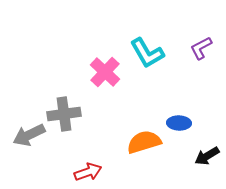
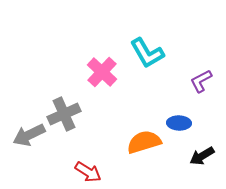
purple L-shape: moved 33 px down
pink cross: moved 3 px left
gray cross: rotated 16 degrees counterclockwise
black arrow: moved 5 px left
red arrow: rotated 52 degrees clockwise
